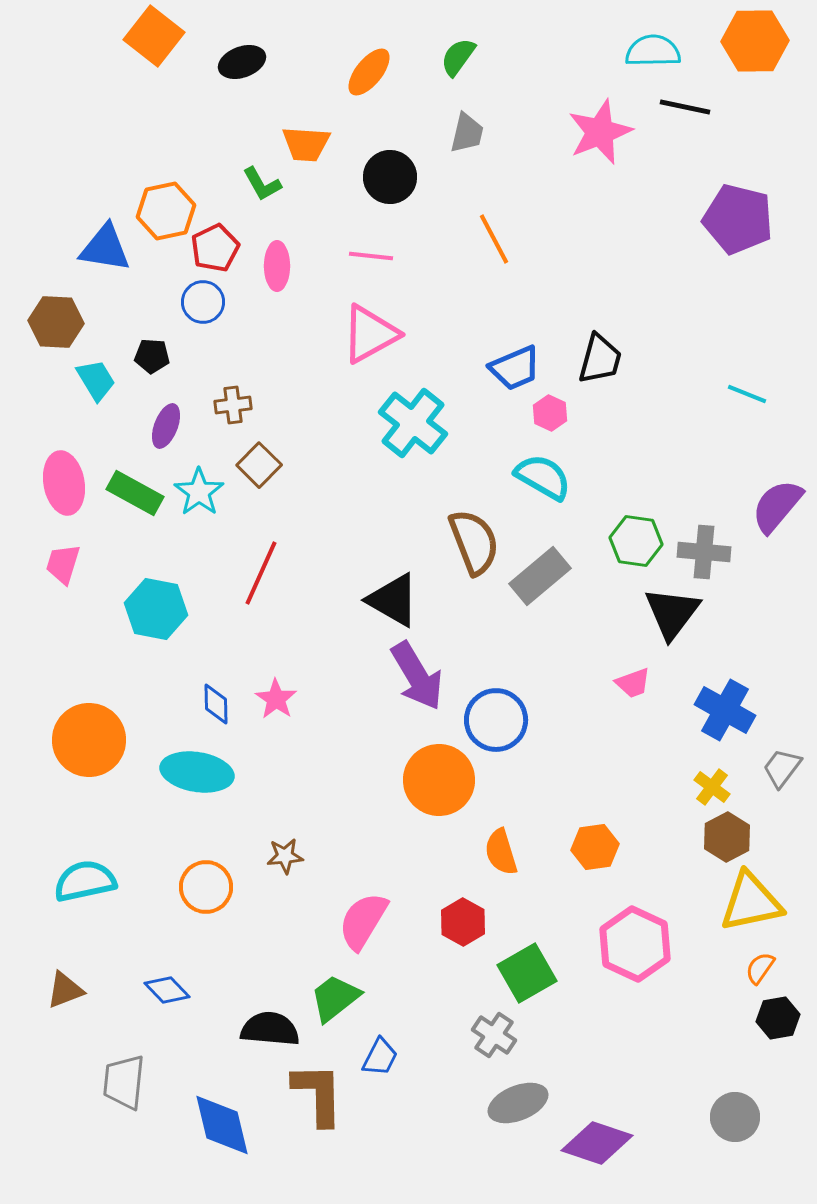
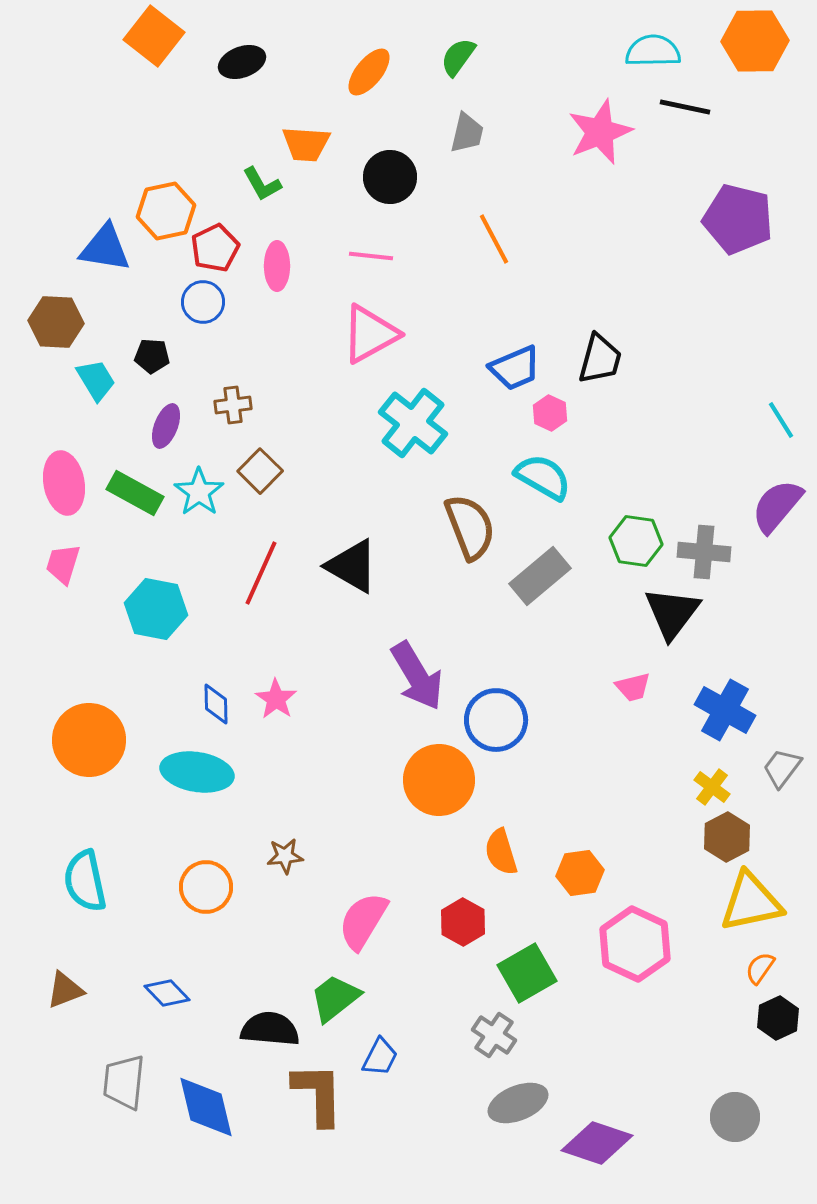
cyan line at (747, 394): moved 34 px right, 26 px down; rotated 36 degrees clockwise
brown square at (259, 465): moved 1 px right, 6 px down
brown semicircle at (474, 542): moved 4 px left, 15 px up
black triangle at (393, 600): moved 41 px left, 34 px up
pink trapezoid at (633, 683): moved 4 px down; rotated 6 degrees clockwise
orange hexagon at (595, 847): moved 15 px left, 26 px down
cyan semicircle at (85, 881): rotated 90 degrees counterclockwise
blue diamond at (167, 990): moved 3 px down
black hexagon at (778, 1018): rotated 15 degrees counterclockwise
blue diamond at (222, 1125): moved 16 px left, 18 px up
